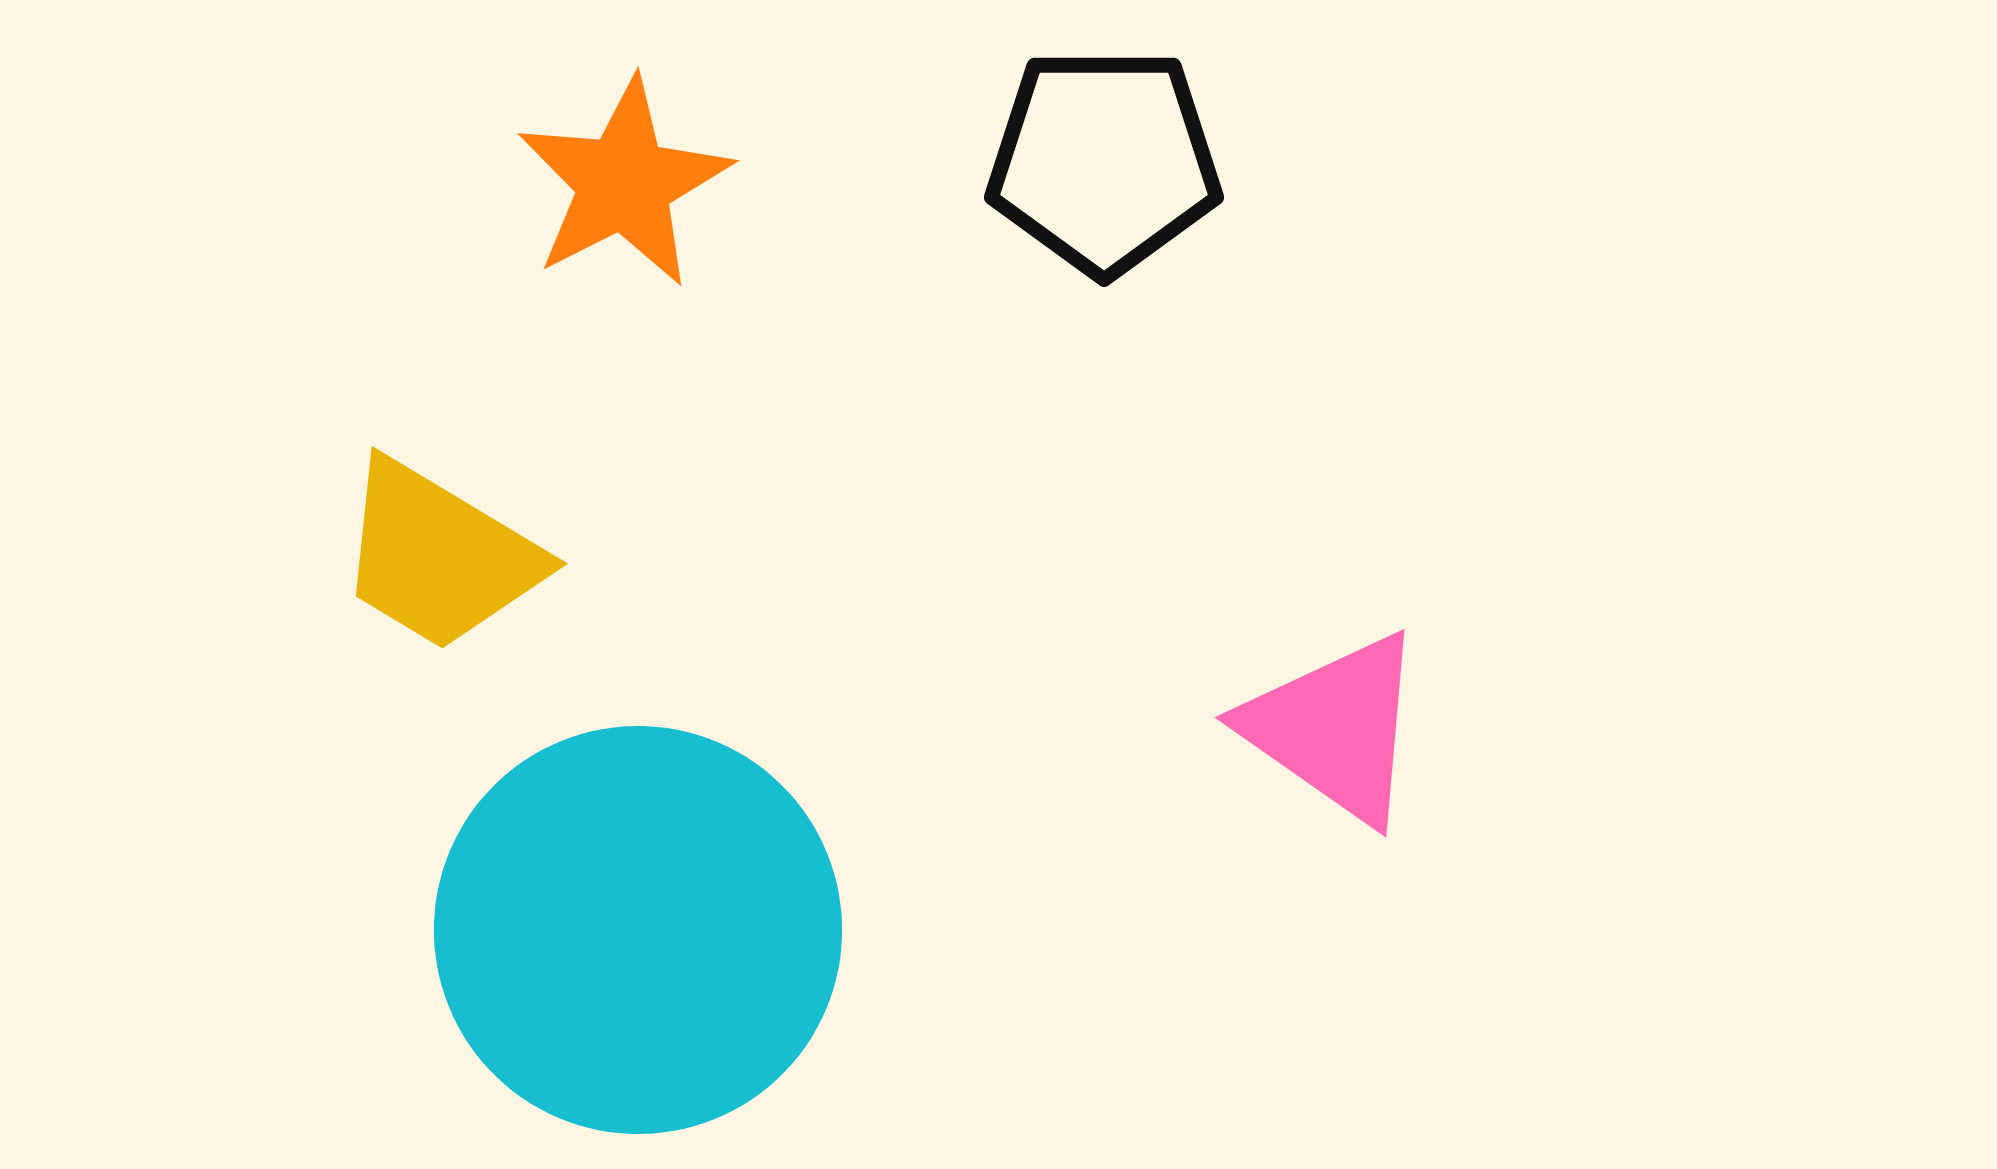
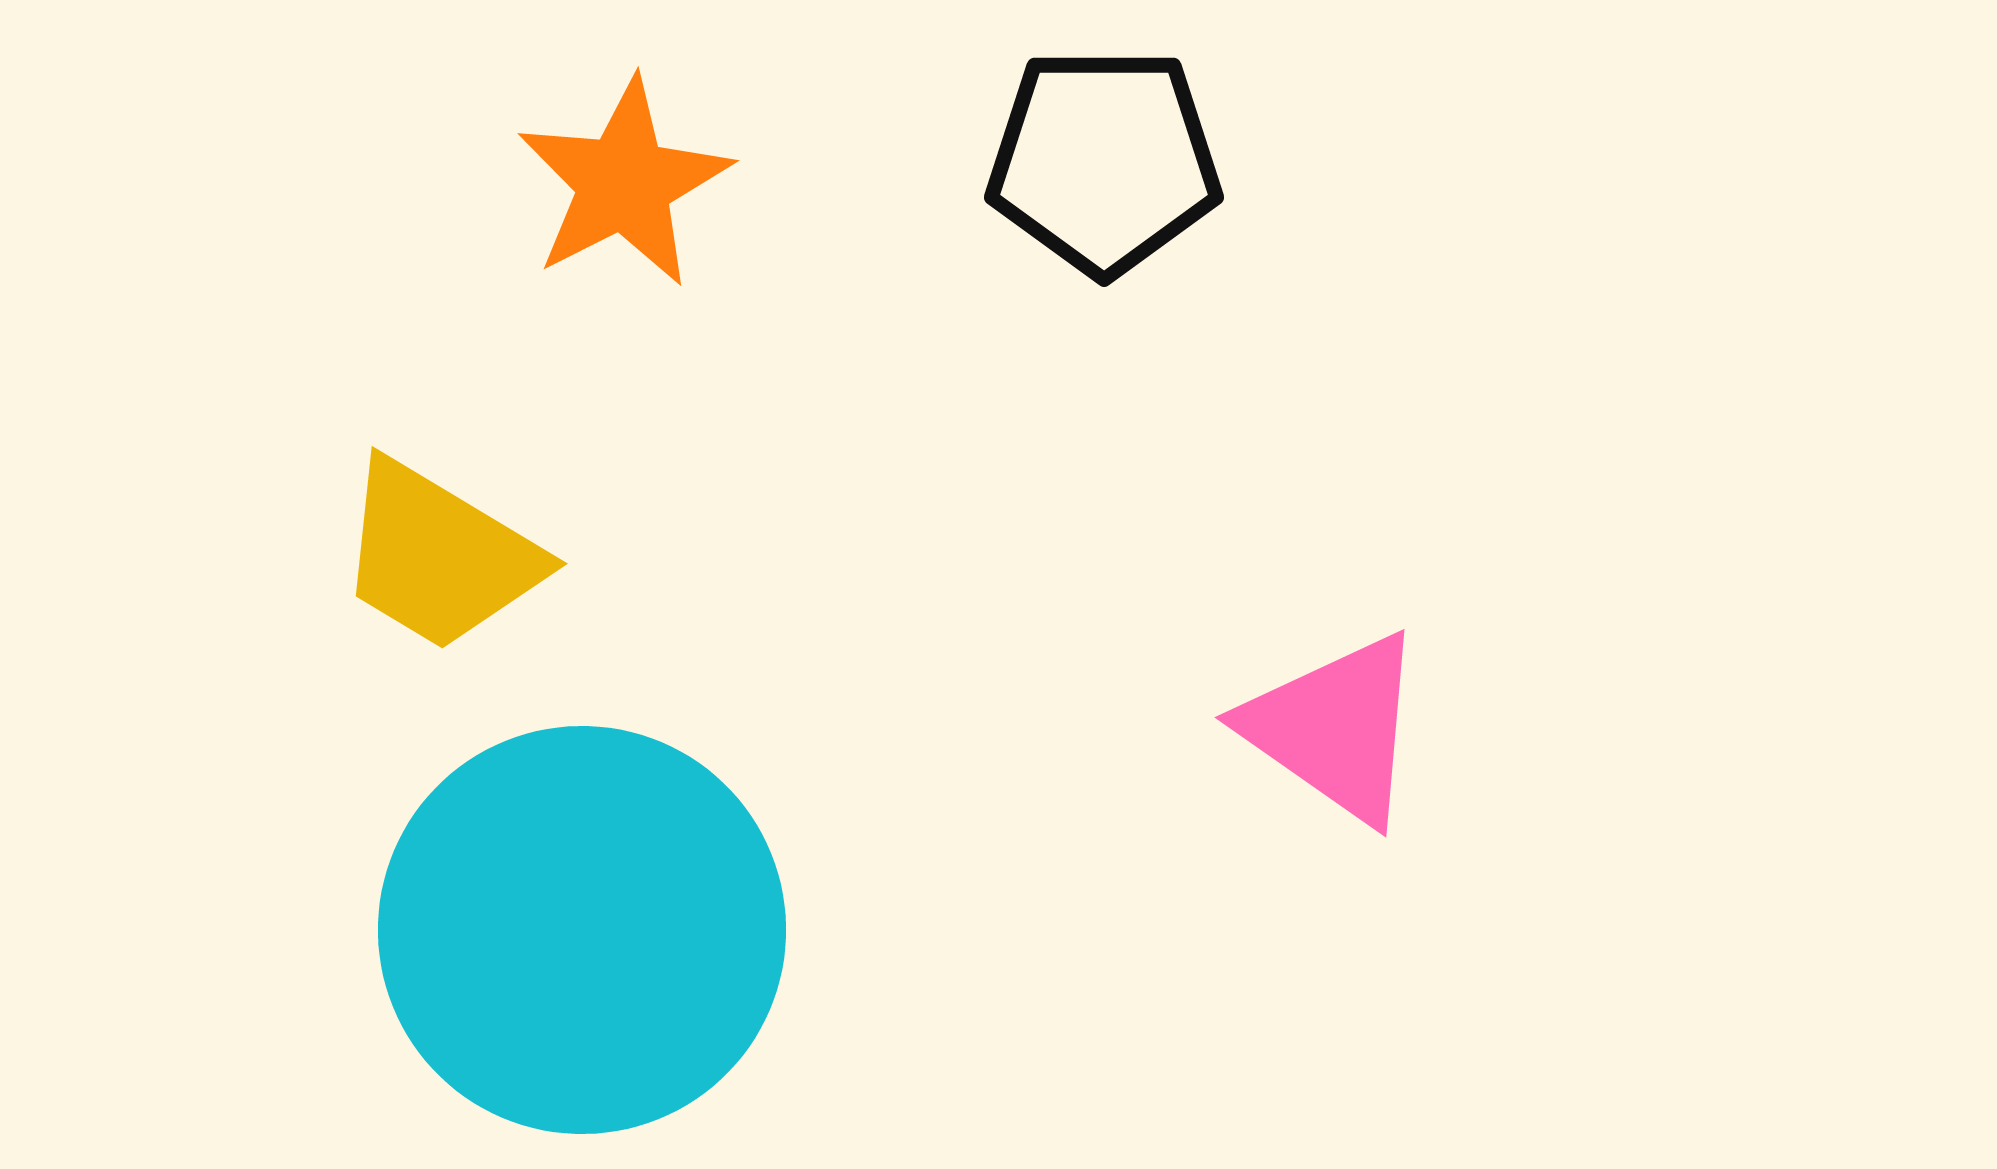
cyan circle: moved 56 px left
